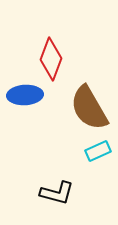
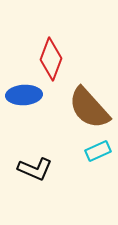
blue ellipse: moved 1 px left
brown semicircle: rotated 12 degrees counterclockwise
black L-shape: moved 22 px left, 24 px up; rotated 8 degrees clockwise
